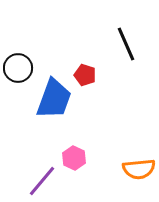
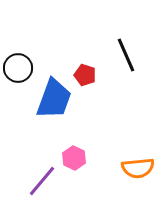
black line: moved 11 px down
orange semicircle: moved 1 px left, 1 px up
